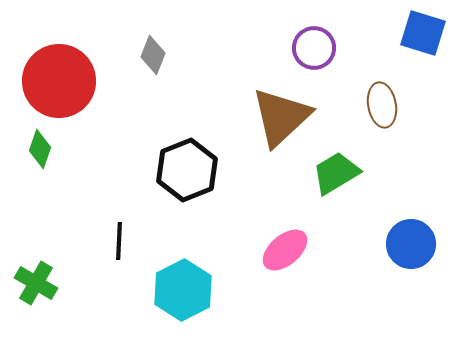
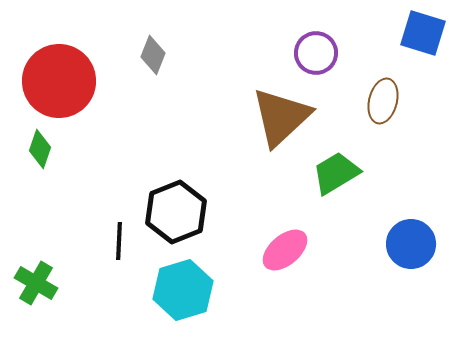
purple circle: moved 2 px right, 5 px down
brown ellipse: moved 1 px right, 4 px up; rotated 24 degrees clockwise
black hexagon: moved 11 px left, 42 px down
cyan hexagon: rotated 10 degrees clockwise
